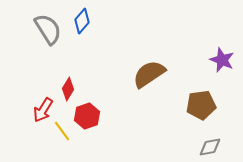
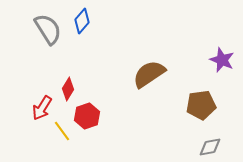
red arrow: moved 1 px left, 2 px up
